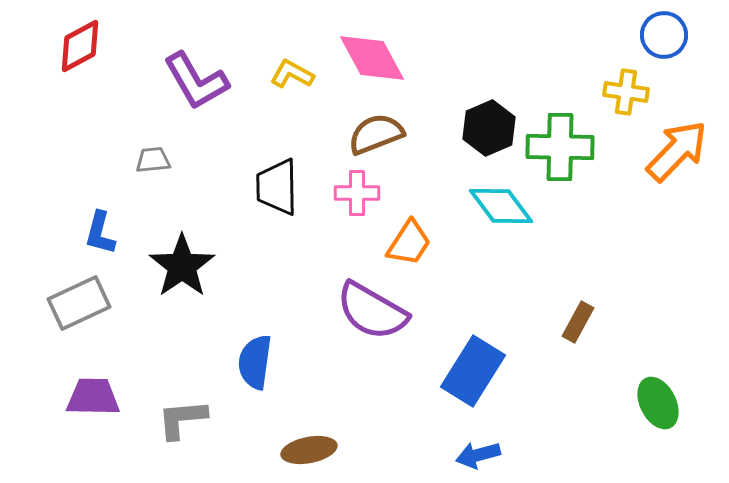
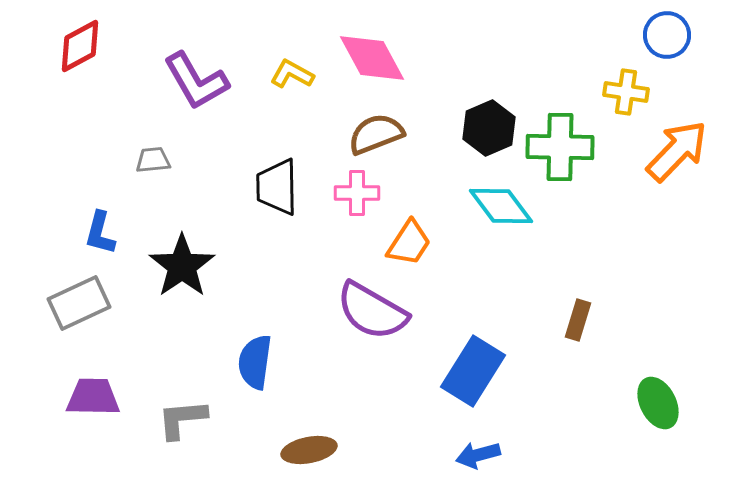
blue circle: moved 3 px right
brown rectangle: moved 2 px up; rotated 12 degrees counterclockwise
